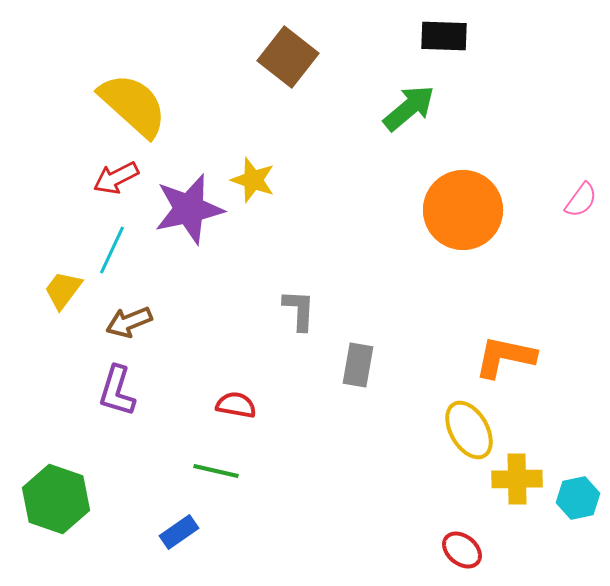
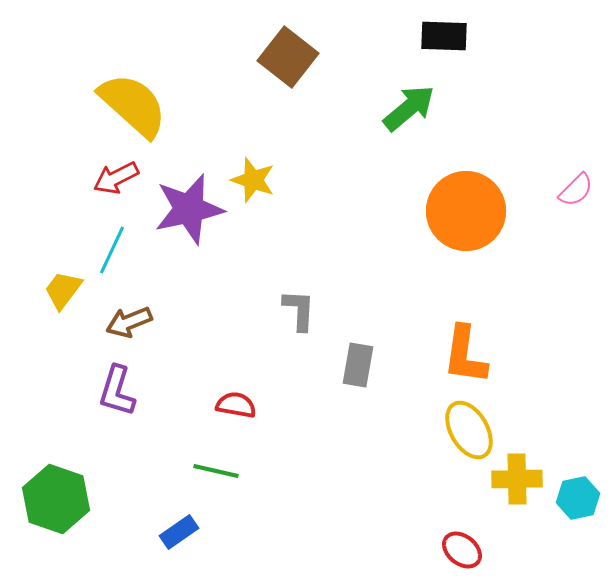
pink semicircle: moved 5 px left, 10 px up; rotated 9 degrees clockwise
orange circle: moved 3 px right, 1 px down
orange L-shape: moved 40 px left, 2 px up; rotated 94 degrees counterclockwise
